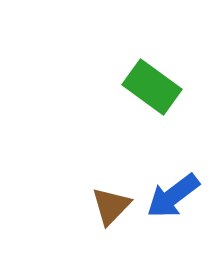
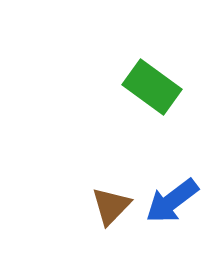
blue arrow: moved 1 px left, 5 px down
